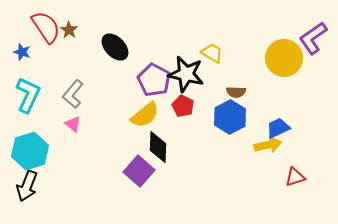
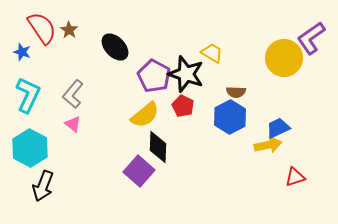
red semicircle: moved 4 px left, 1 px down
purple L-shape: moved 2 px left
black star: rotated 6 degrees clockwise
purple pentagon: moved 4 px up
cyan hexagon: moved 3 px up; rotated 15 degrees counterclockwise
black arrow: moved 16 px right
